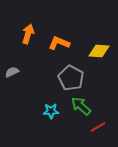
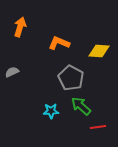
orange arrow: moved 8 px left, 7 px up
red line: rotated 21 degrees clockwise
